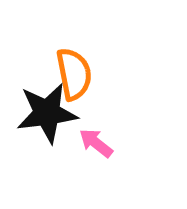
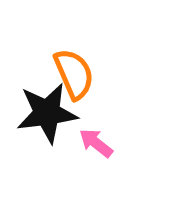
orange semicircle: rotated 12 degrees counterclockwise
